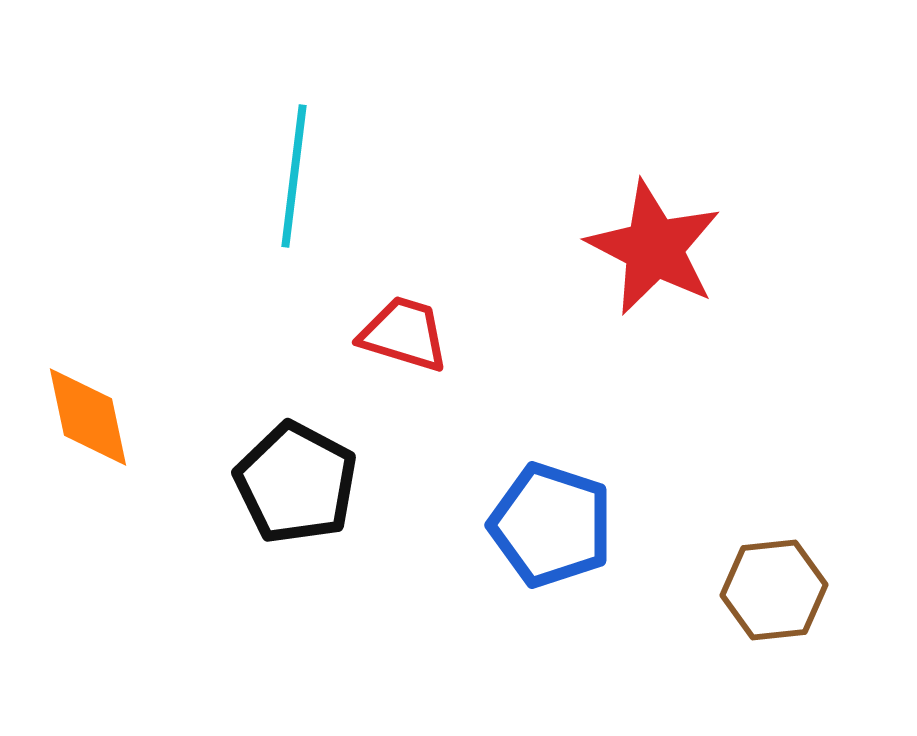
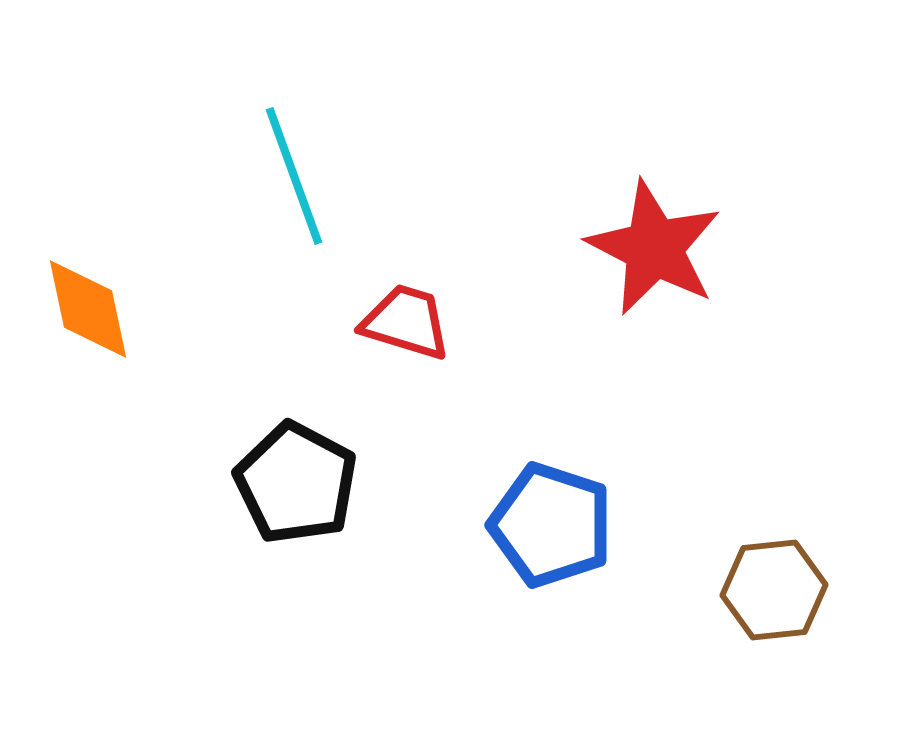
cyan line: rotated 27 degrees counterclockwise
red trapezoid: moved 2 px right, 12 px up
orange diamond: moved 108 px up
